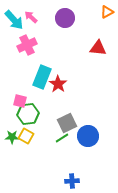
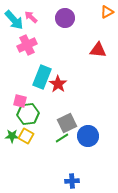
red triangle: moved 2 px down
green star: moved 1 px up
